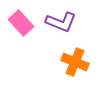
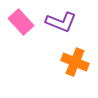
pink rectangle: moved 1 px up
